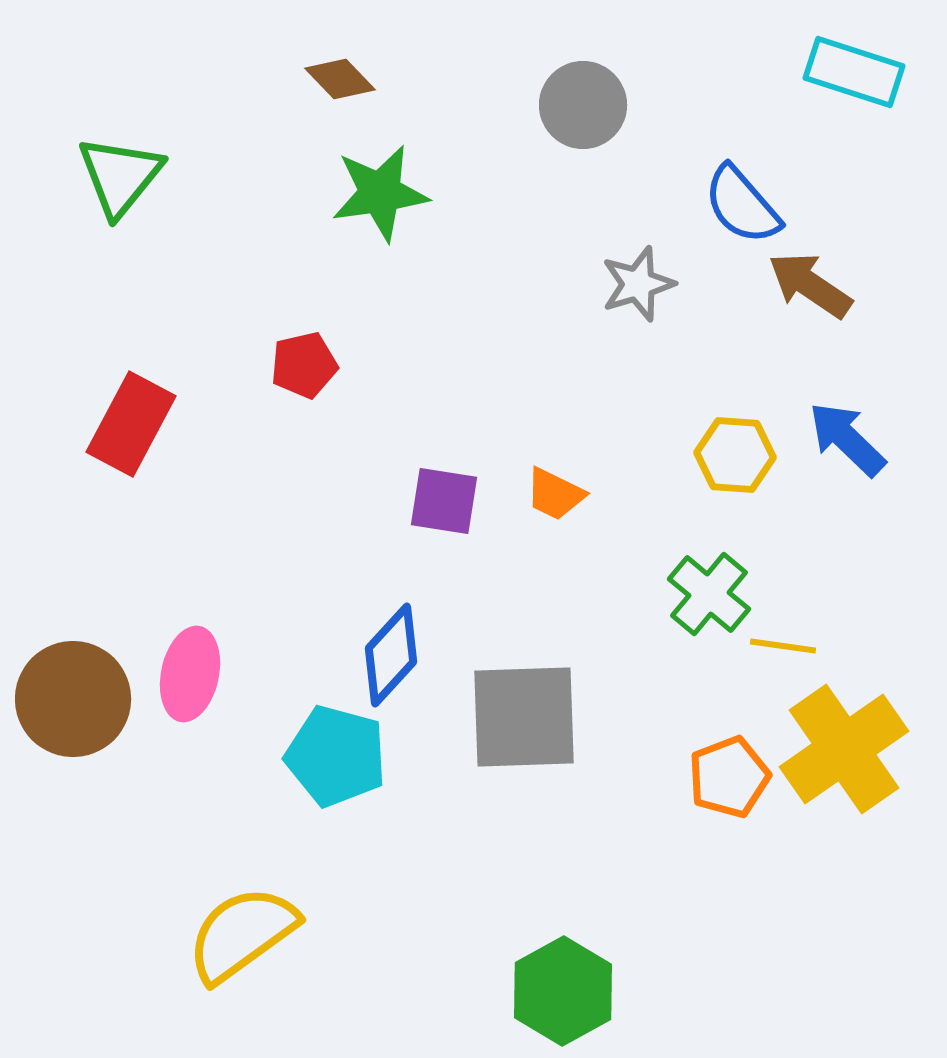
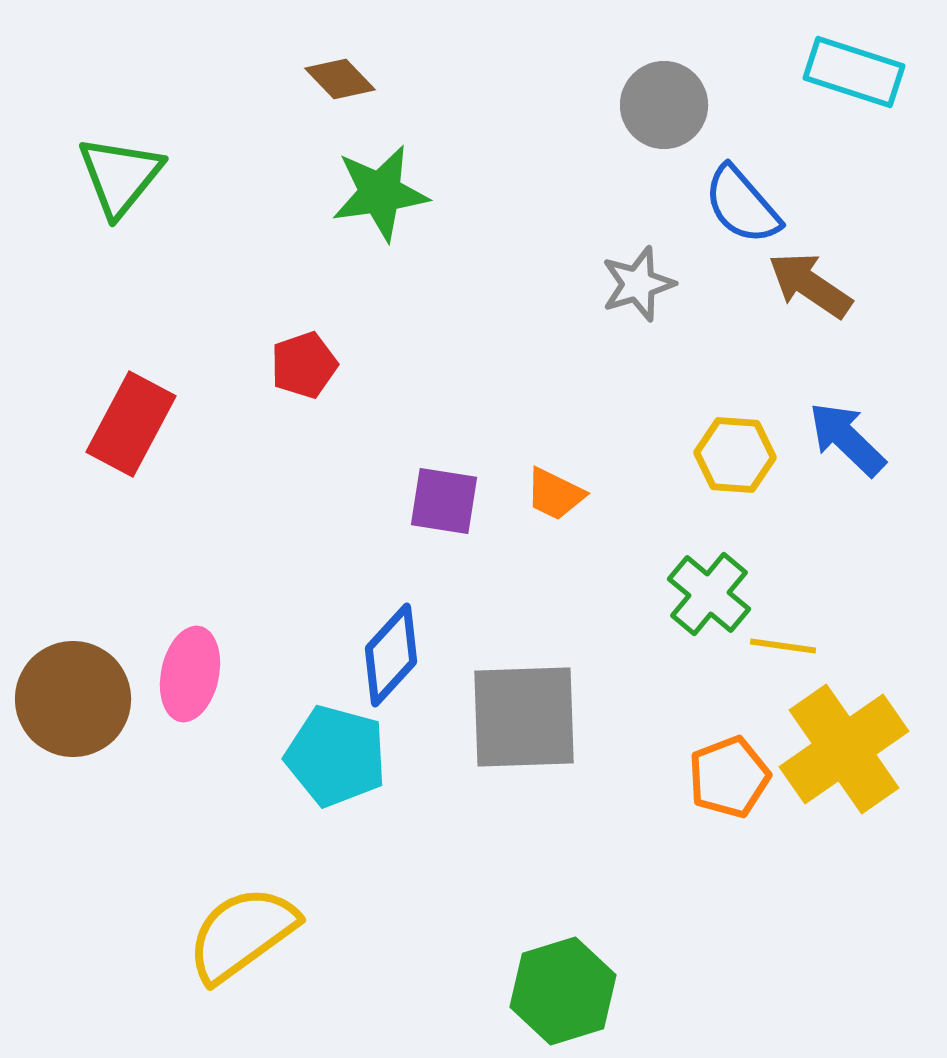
gray circle: moved 81 px right
red pentagon: rotated 6 degrees counterclockwise
green hexagon: rotated 12 degrees clockwise
